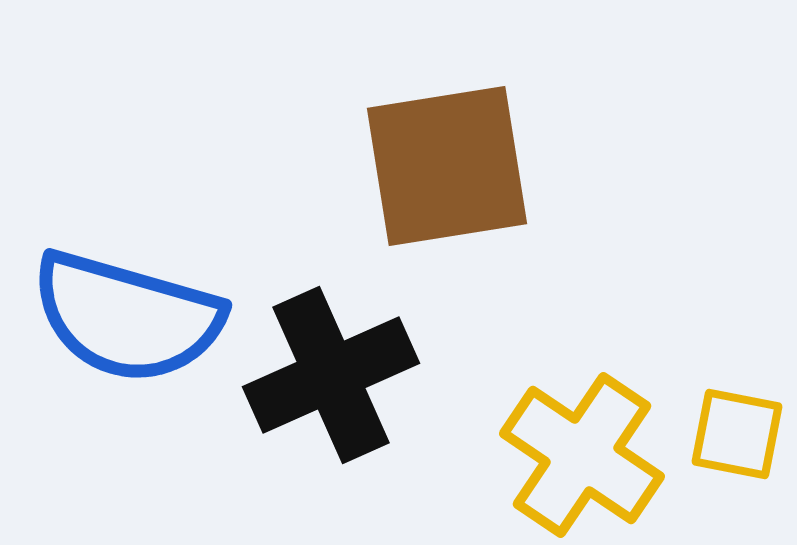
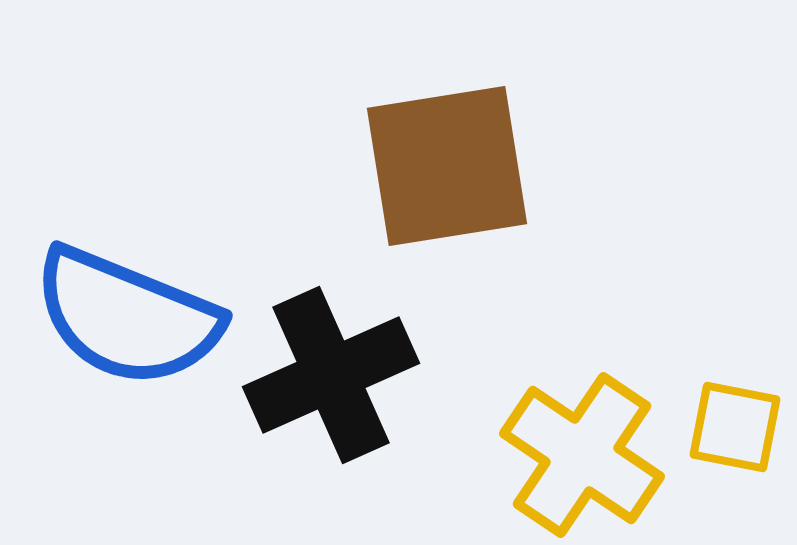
blue semicircle: rotated 6 degrees clockwise
yellow square: moved 2 px left, 7 px up
